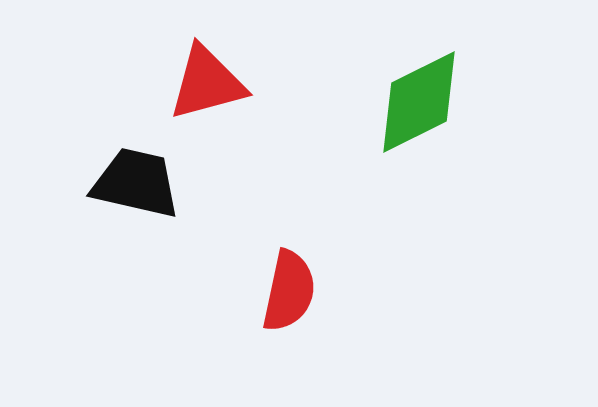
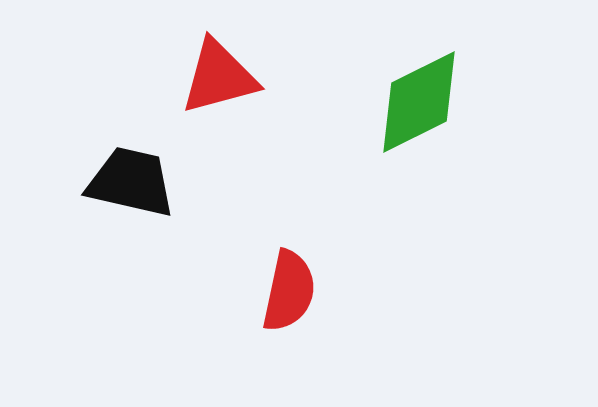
red triangle: moved 12 px right, 6 px up
black trapezoid: moved 5 px left, 1 px up
